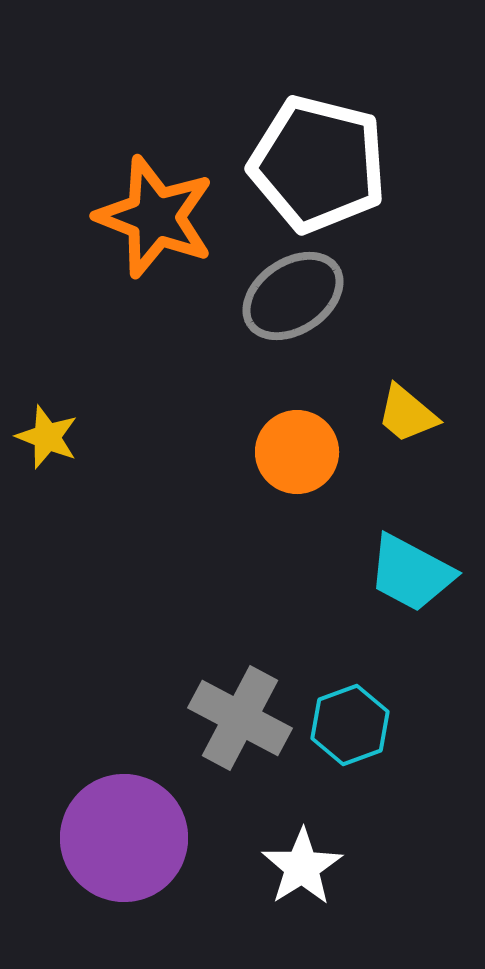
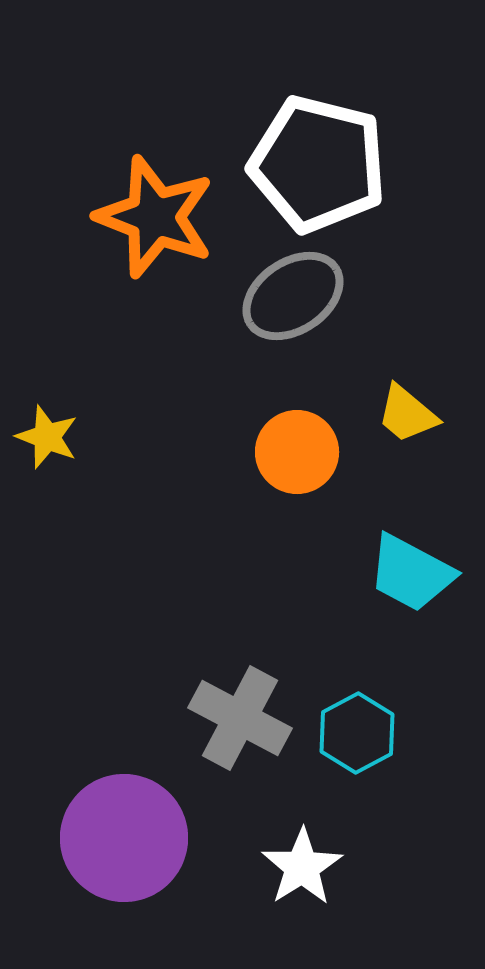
cyan hexagon: moved 7 px right, 8 px down; rotated 8 degrees counterclockwise
